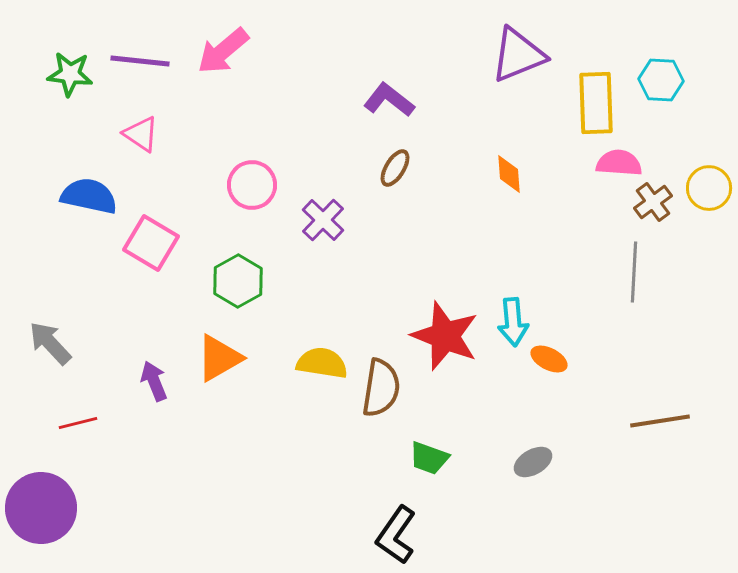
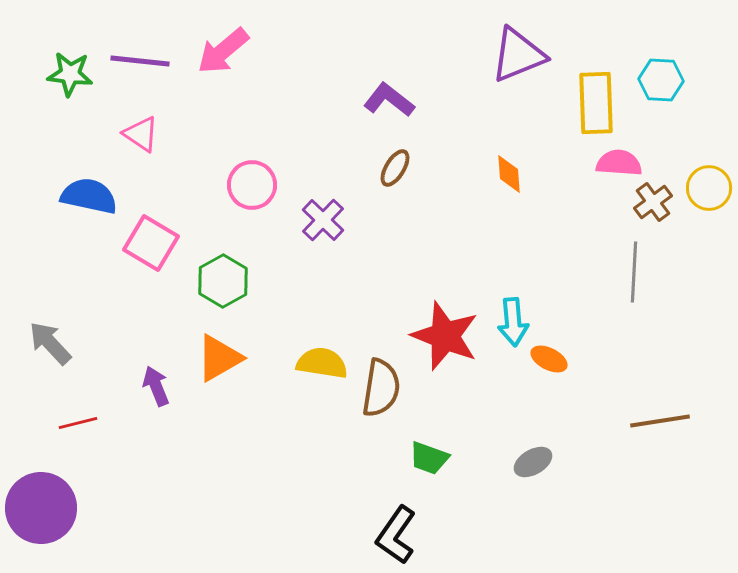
green hexagon: moved 15 px left
purple arrow: moved 2 px right, 5 px down
